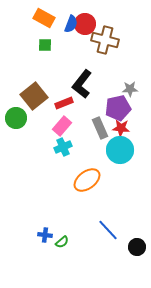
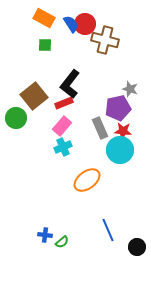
blue semicircle: rotated 54 degrees counterclockwise
black L-shape: moved 12 px left
gray star: rotated 21 degrees clockwise
red star: moved 2 px right, 3 px down
blue line: rotated 20 degrees clockwise
